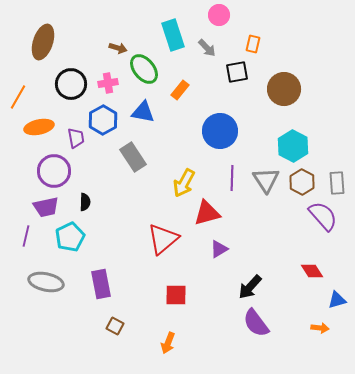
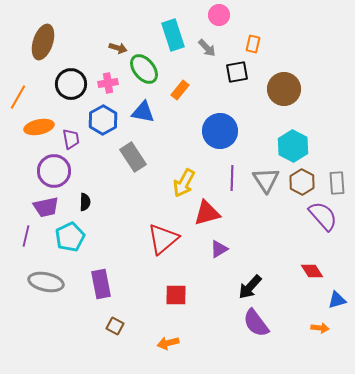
purple trapezoid at (76, 138): moved 5 px left, 1 px down
orange arrow at (168, 343): rotated 55 degrees clockwise
